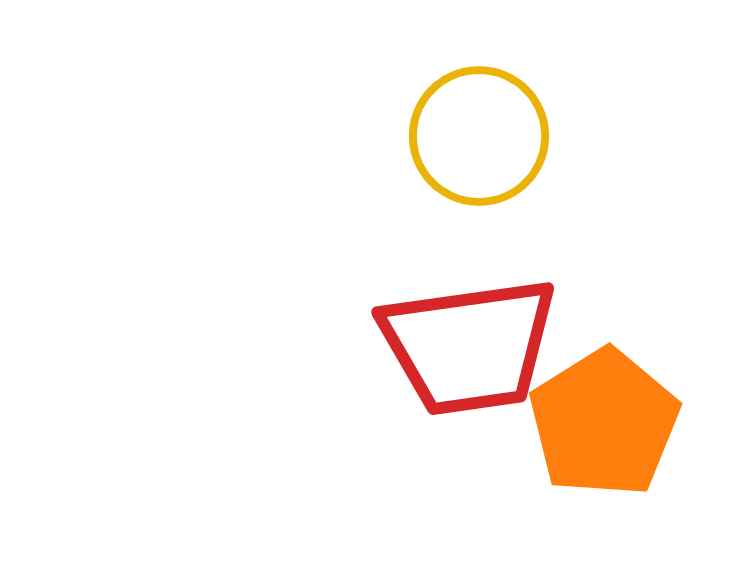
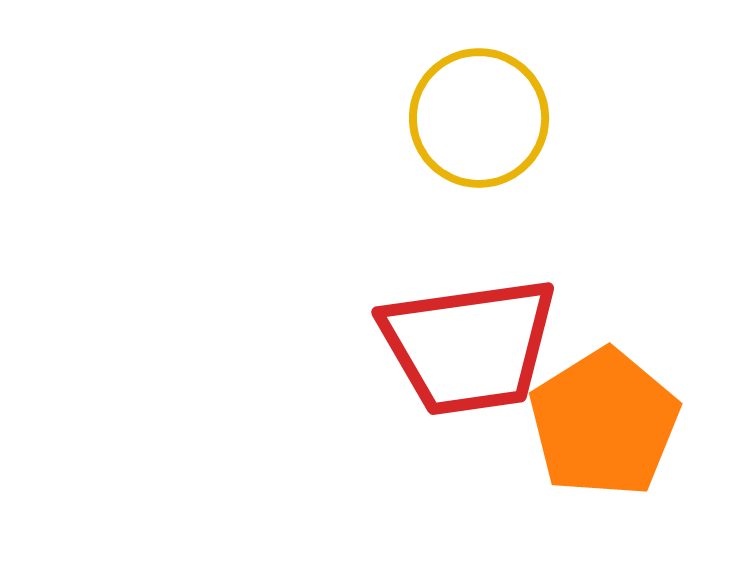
yellow circle: moved 18 px up
